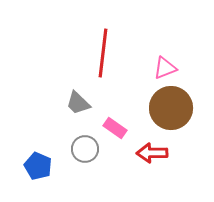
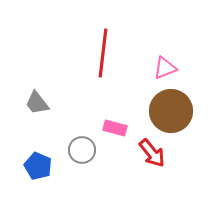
gray trapezoid: moved 41 px left; rotated 8 degrees clockwise
brown circle: moved 3 px down
pink rectangle: rotated 20 degrees counterclockwise
gray circle: moved 3 px left, 1 px down
red arrow: rotated 128 degrees counterclockwise
